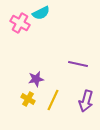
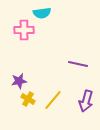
cyan semicircle: moved 1 px right; rotated 18 degrees clockwise
pink cross: moved 4 px right, 7 px down; rotated 30 degrees counterclockwise
purple star: moved 17 px left, 2 px down
yellow line: rotated 15 degrees clockwise
